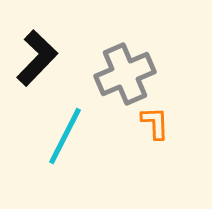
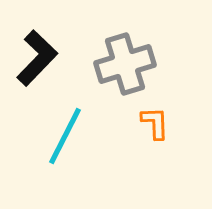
gray cross: moved 10 px up; rotated 6 degrees clockwise
